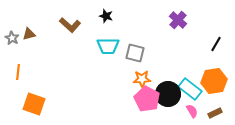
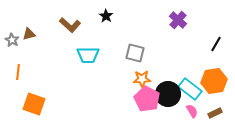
black star: rotated 16 degrees clockwise
gray star: moved 2 px down
cyan trapezoid: moved 20 px left, 9 px down
